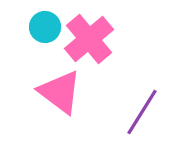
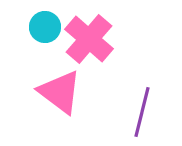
pink cross: rotated 9 degrees counterclockwise
purple line: rotated 18 degrees counterclockwise
